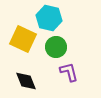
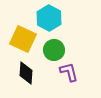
cyan hexagon: rotated 15 degrees clockwise
green circle: moved 2 px left, 3 px down
black diamond: moved 8 px up; rotated 25 degrees clockwise
